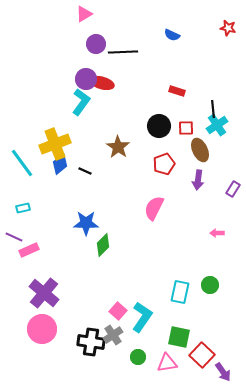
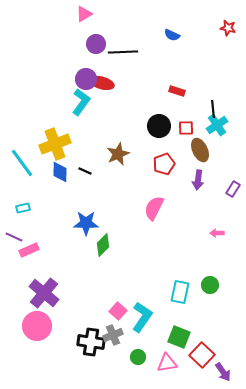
brown star at (118, 147): moved 7 px down; rotated 15 degrees clockwise
blue diamond at (60, 164): moved 8 px down; rotated 50 degrees counterclockwise
pink circle at (42, 329): moved 5 px left, 3 px up
gray cross at (113, 335): rotated 12 degrees clockwise
green square at (179, 337): rotated 10 degrees clockwise
